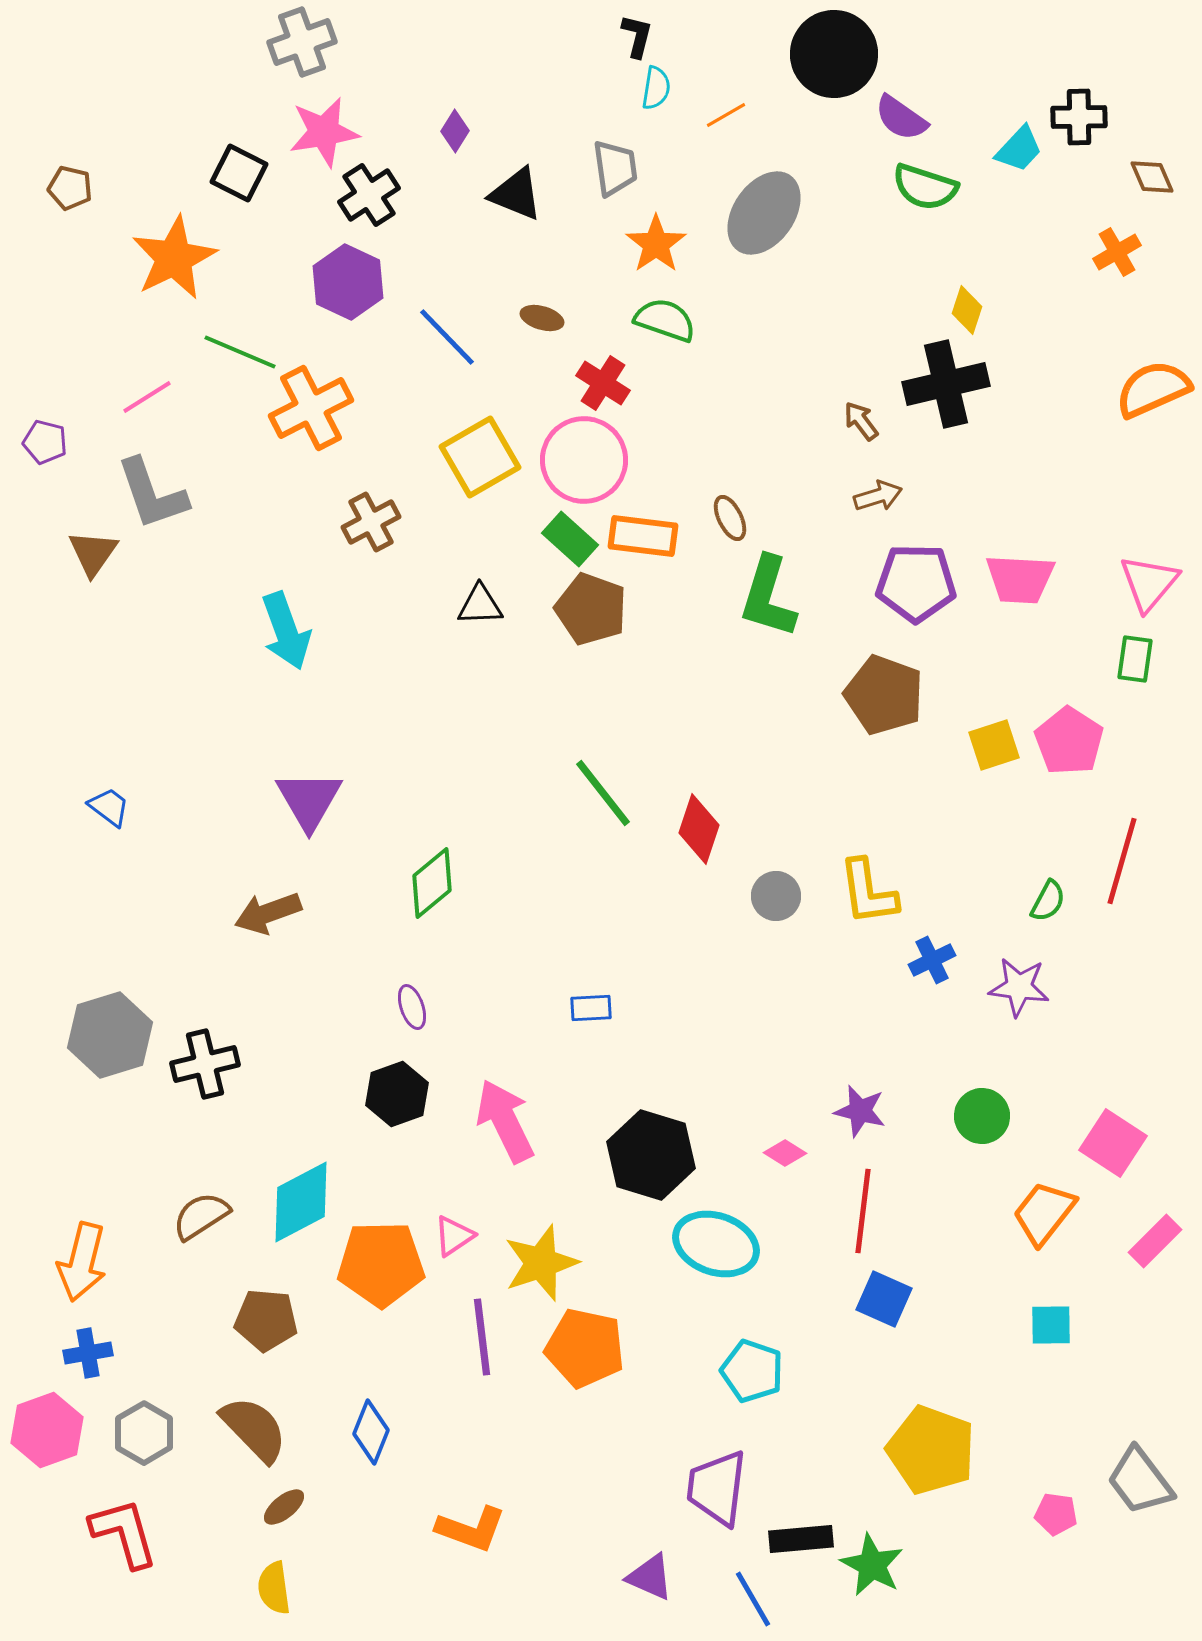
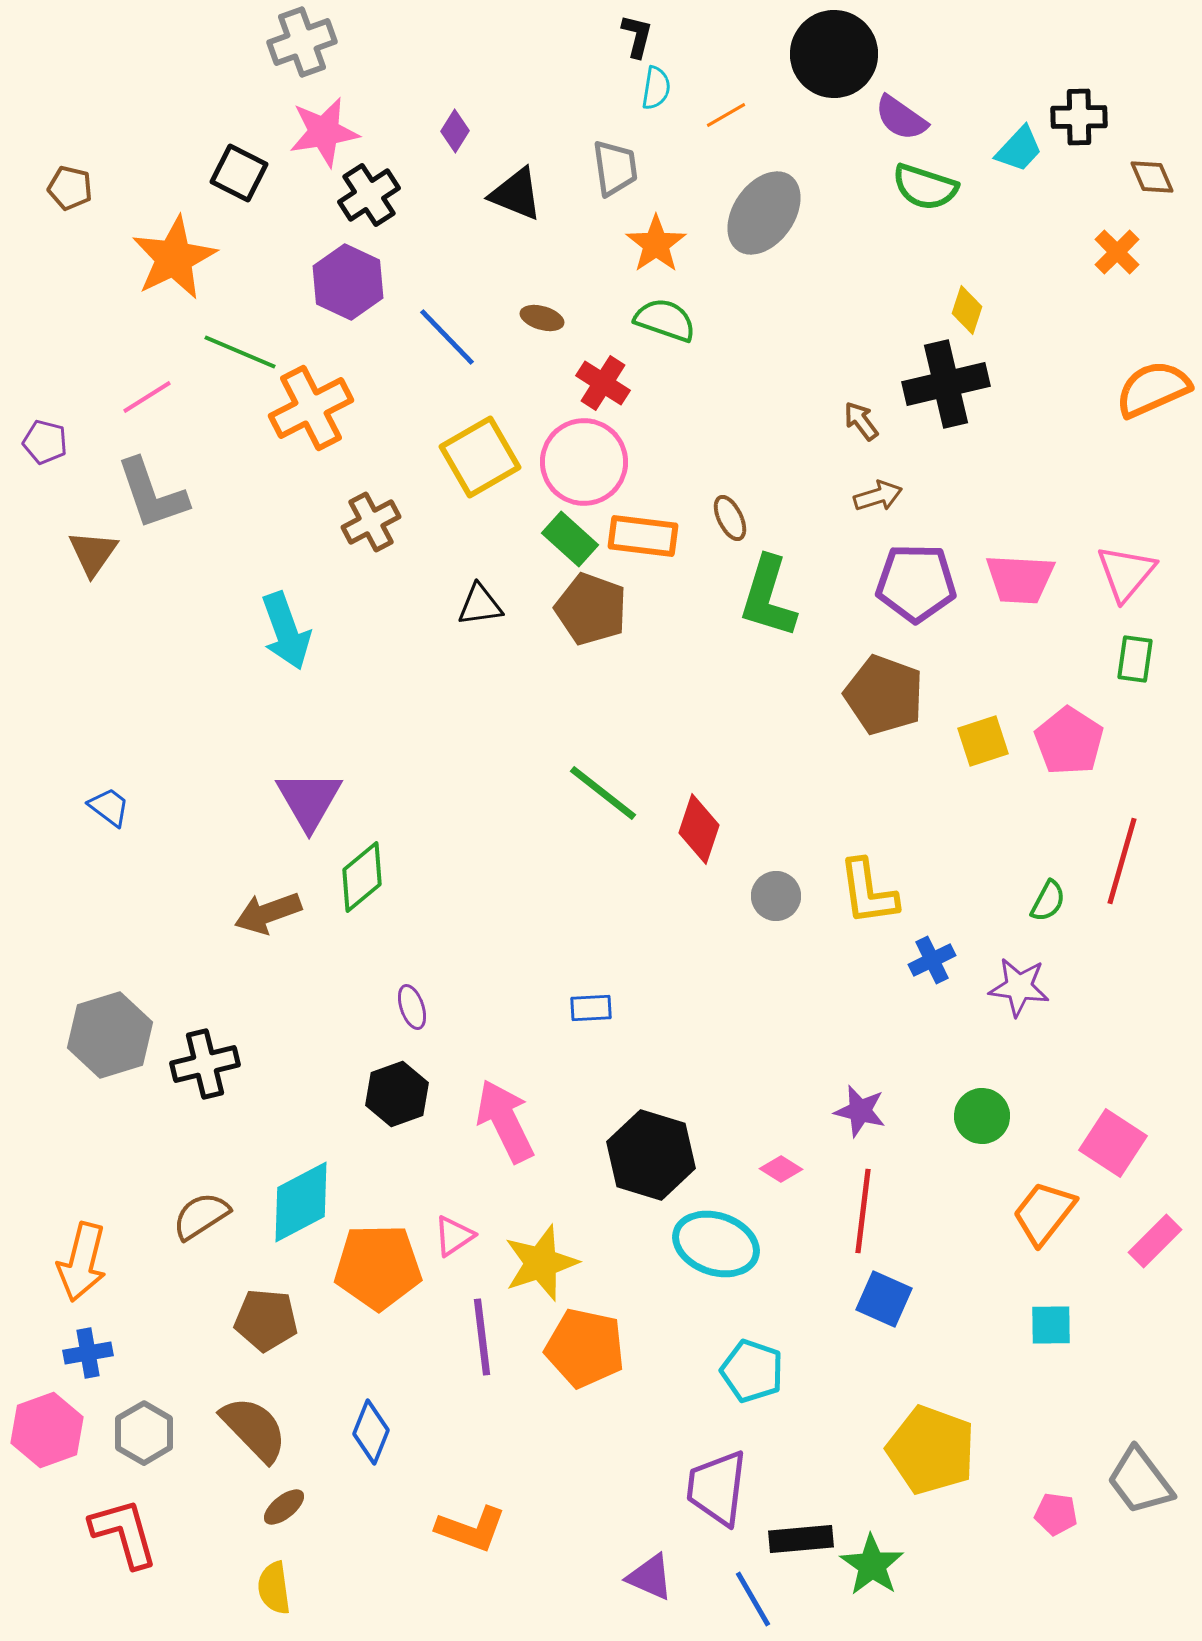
orange cross at (1117, 252): rotated 15 degrees counterclockwise
pink circle at (584, 460): moved 2 px down
pink triangle at (1149, 583): moved 23 px left, 10 px up
black triangle at (480, 605): rotated 6 degrees counterclockwise
yellow square at (994, 745): moved 11 px left, 4 px up
green line at (603, 793): rotated 14 degrees counterclockwise
green diamond at (432, 883): moved 70 px left, 6 px up
pink diamond at (785, 1153): moved 4 px left, 16 px down
orange pentagon at (381, 1264): moved 3 px left, 3 px down
green star at (872, 1565): rotated 6 degrees clockwise
